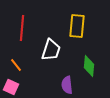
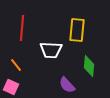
yellow rectangle: moved 4 px down
white trapezoid: rotated 75 degrees clockwise
purple semicircle: rotated 36 degrees counterclockwise
